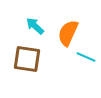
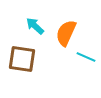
orange semicircle: moved 2 px left
brown square: moved 5 px left
